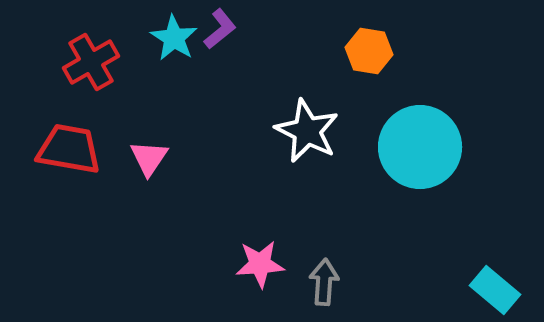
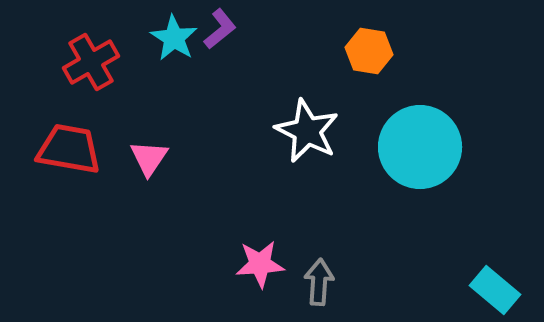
gray arrow: moved 5 px left
